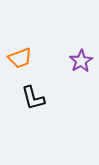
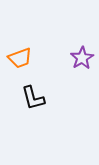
purple star: moved 1 px right, 3 px up
